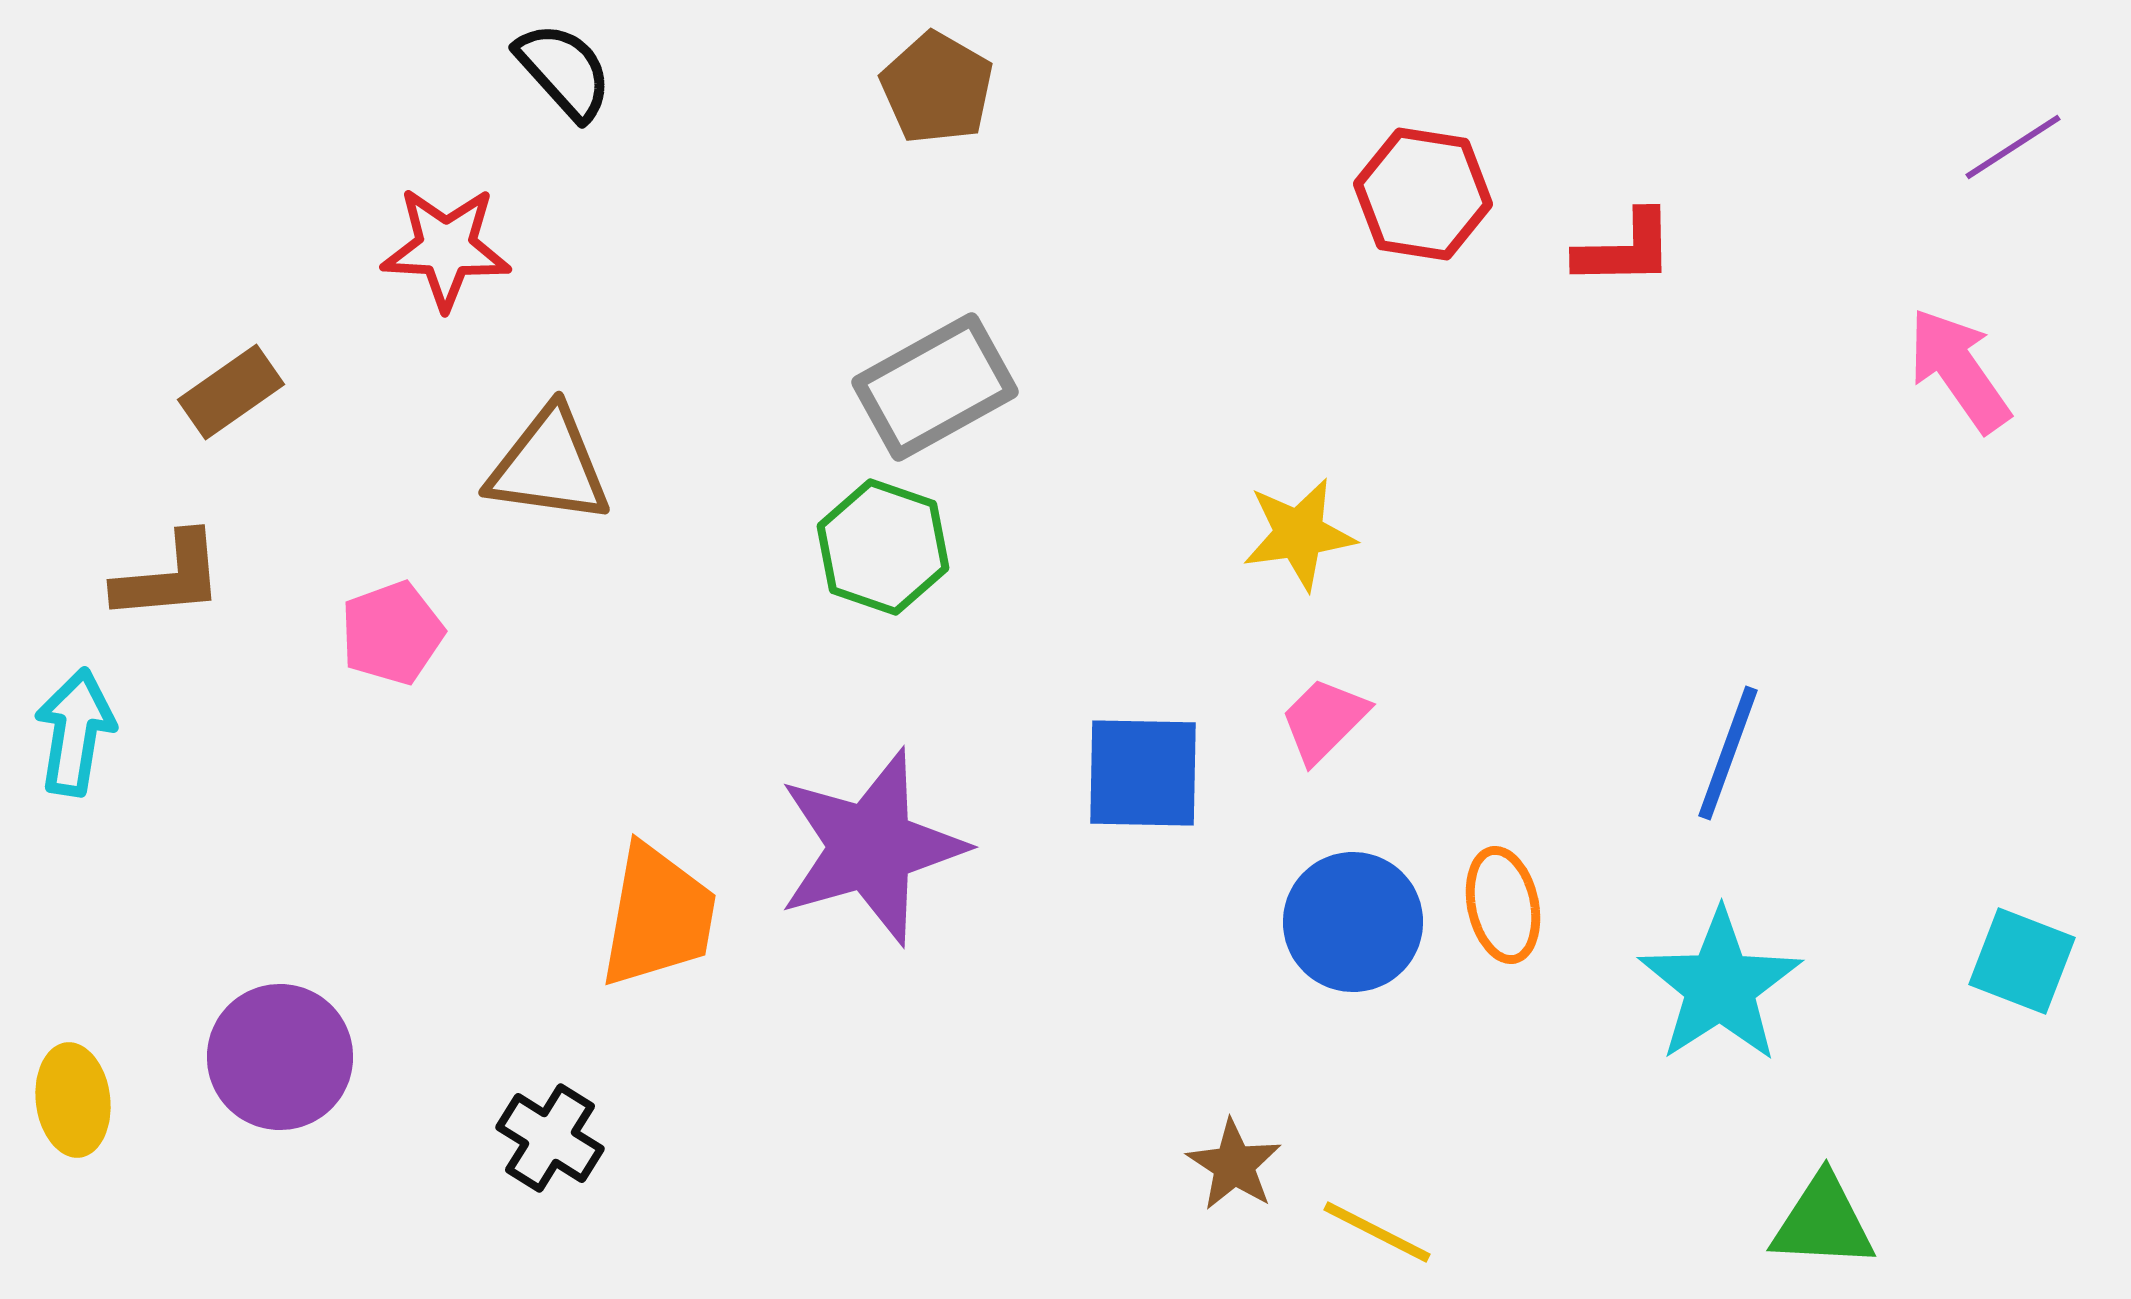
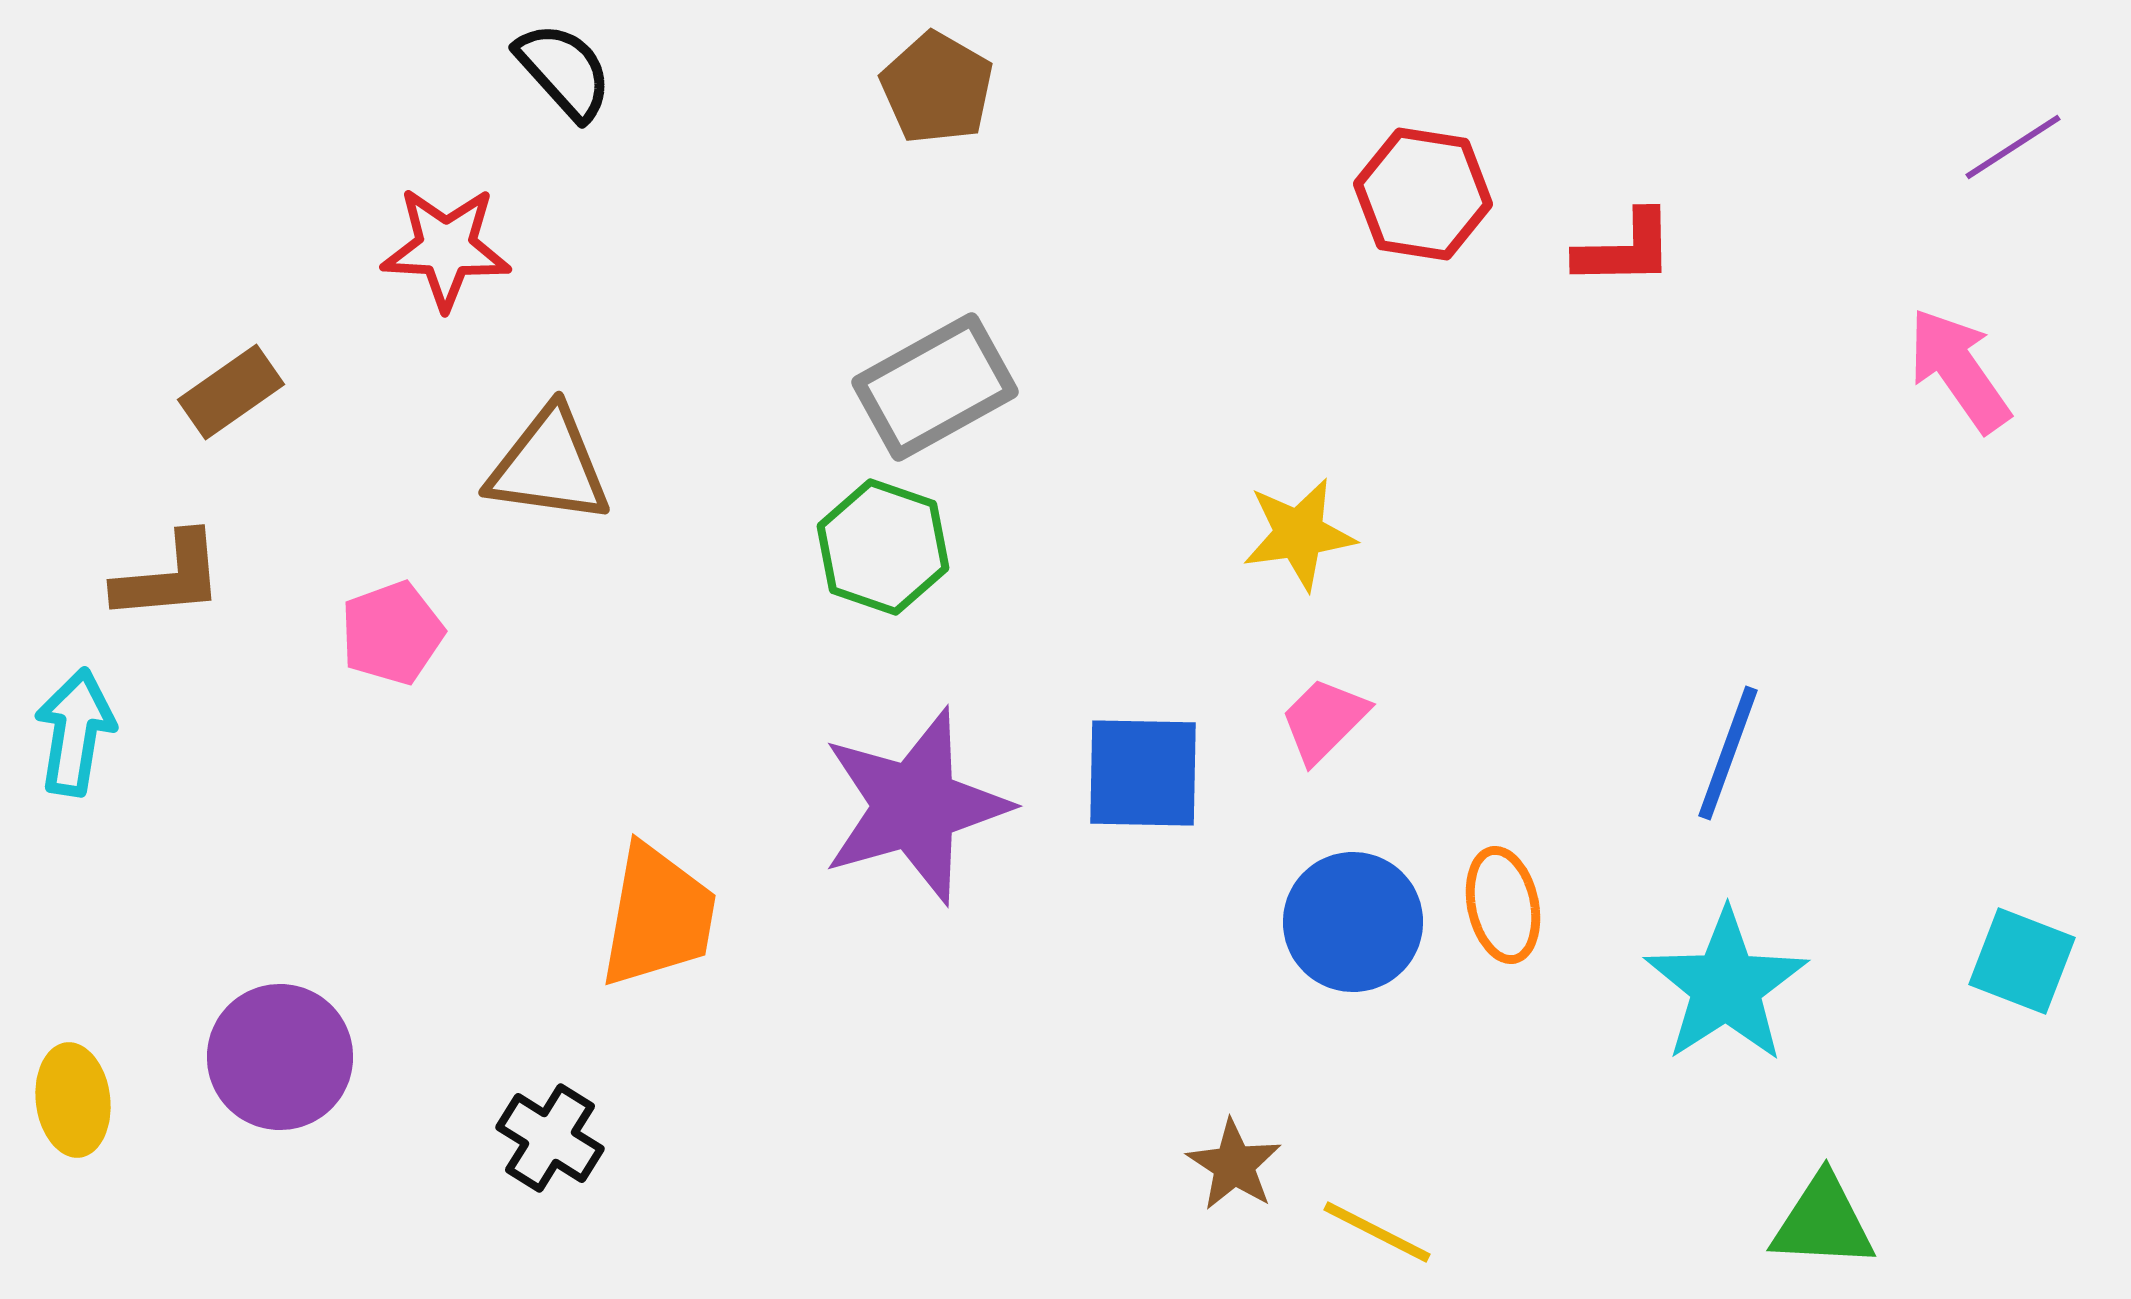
purple star: moved 44 px right, 41 px up
cyan star: moved 6 px right
